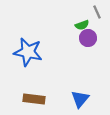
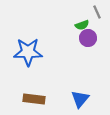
blue star: rotated 12 degrees counterclockwise
